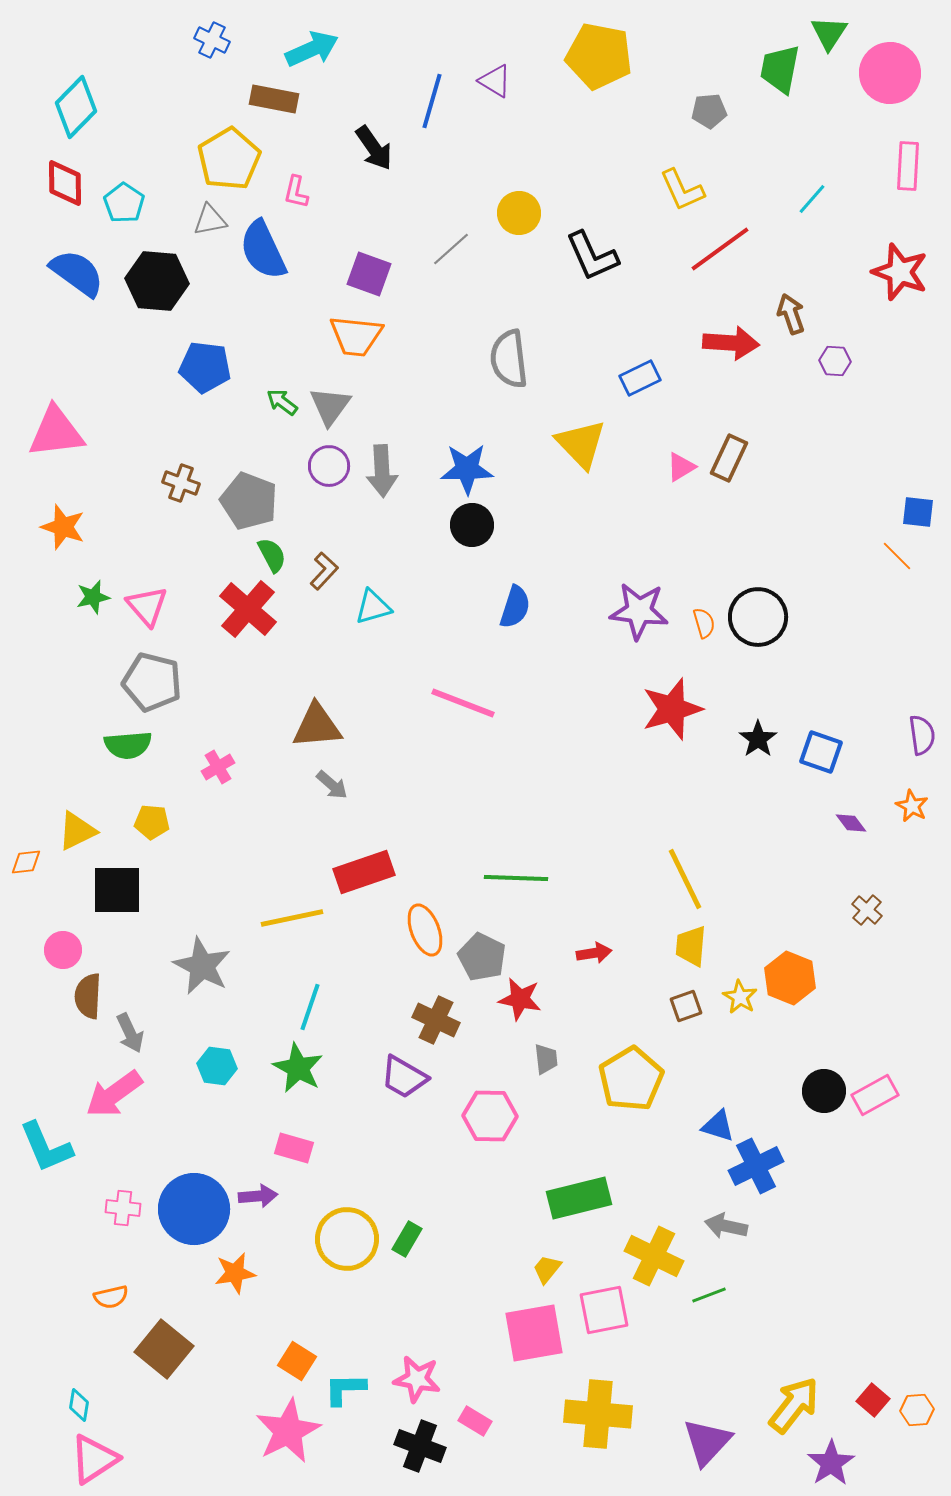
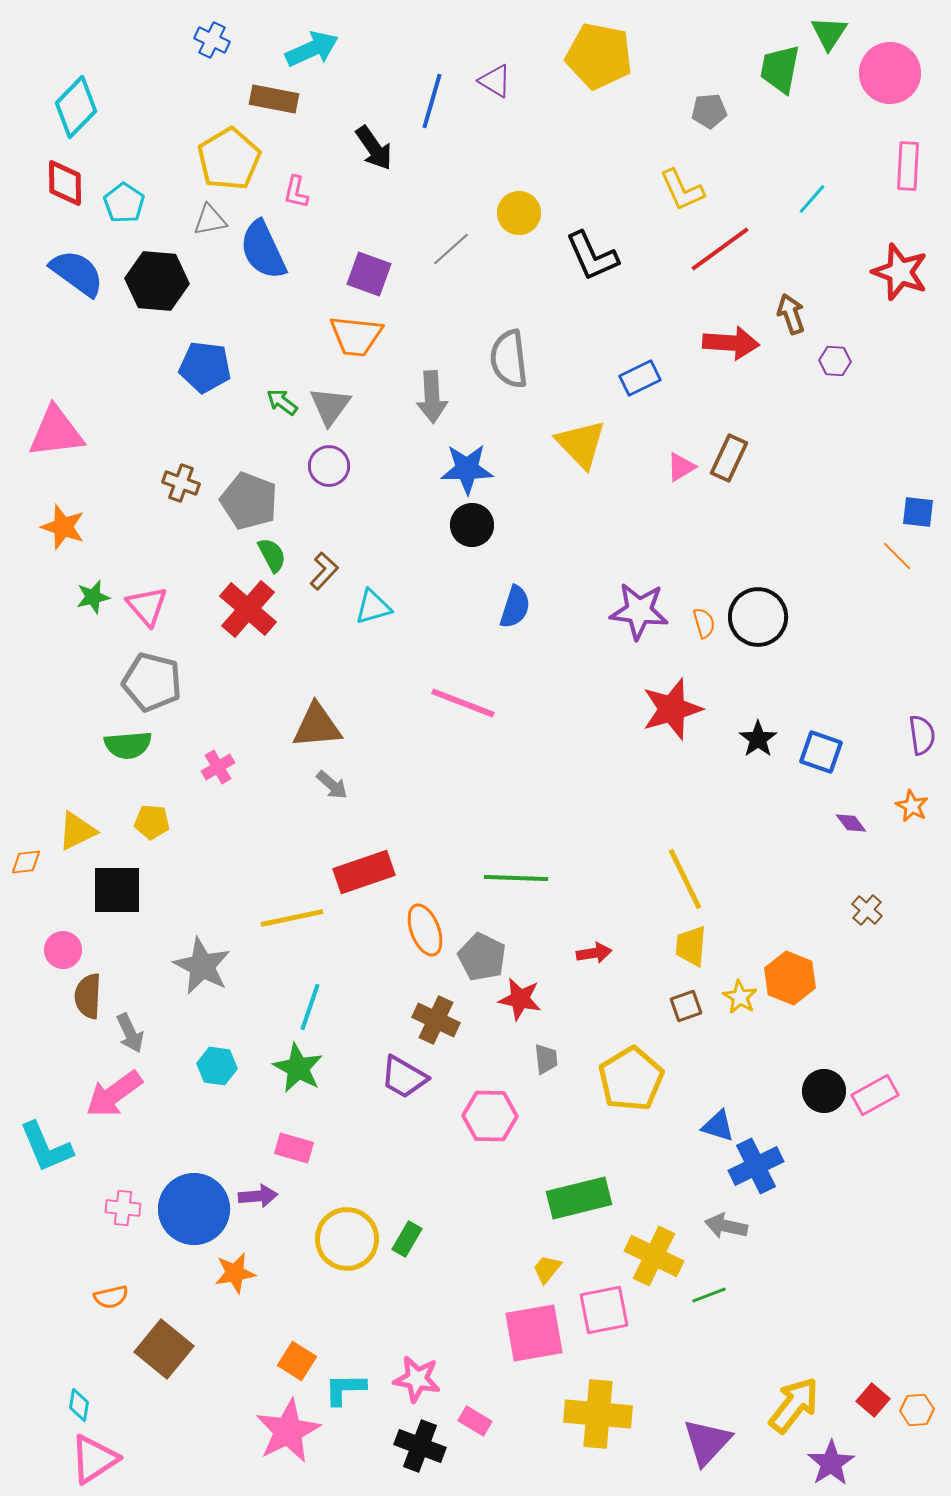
gray arrow at (382, 471): moved 50 px right, 74 px up
